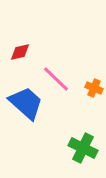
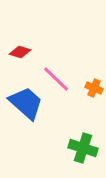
red diamond: rotated 30 degrees clockwise
green cross: rotated 8 degrees counterclockwise
